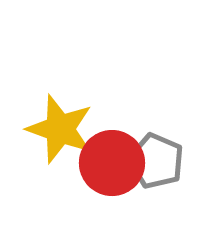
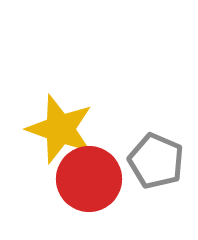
red circle: moved 23 px left, 16 px down
